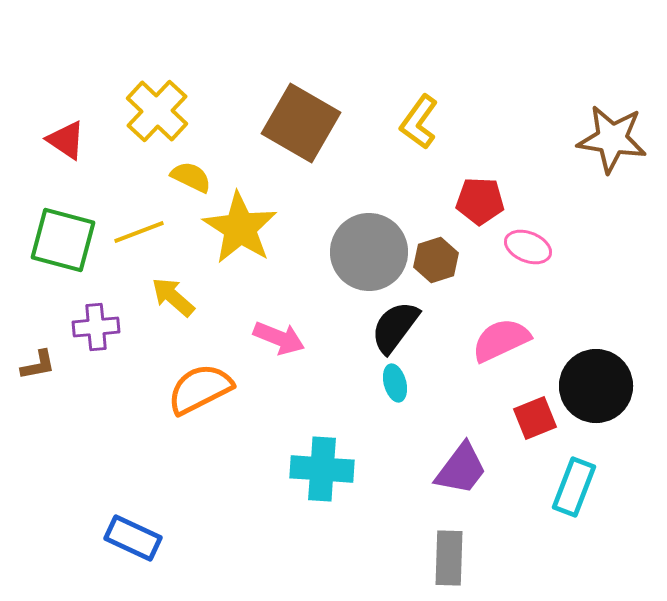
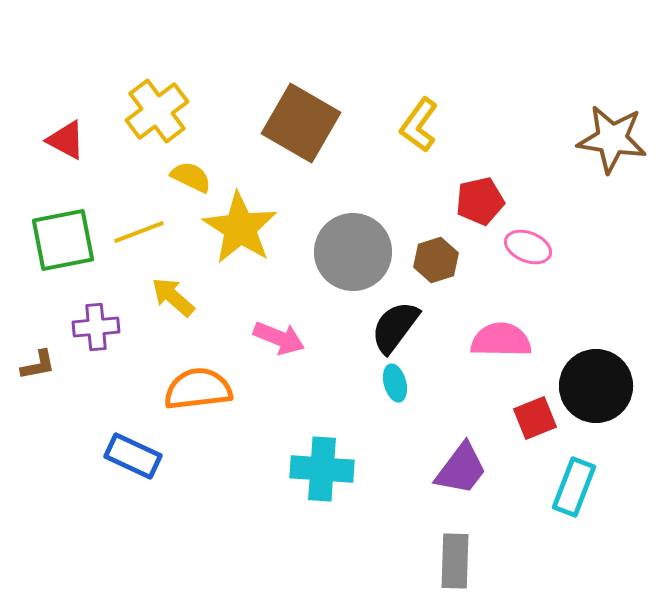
yellow cross: rotated 10 degrees clockwise
yellow L-shape: moved 3 px down
red triangle: rotated 6 degrees counterclockwise
red pentagon: rotated 15 degrees counterclockwise
green square: rotated 26 degrees counterclockwise
gray circle: moved 16 px left
pink semicircle: rotated 26 degrees clockwise
orange semicircle: moved 2 px left; rotated 20 degrees clockwise
blue rectangle: moved 82 px up
gray rectangle: moved 6 px right, 3 px down
